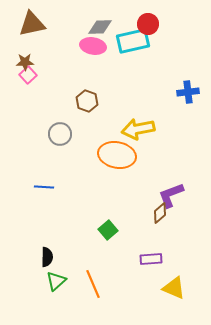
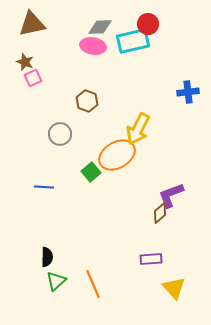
brown star: rotated 24 degrees clockwise
pink square: moved 5 px right, 3 px down; rotated 18 degrees clockwise
yellow arrow: rotated 52 degrees counterclockwise
orange ellipse: rotated 42 degrees counterclockwise
green square: moved 17 px left, 58 px up
yellow triangle: rotated 25 degrees clockwise
